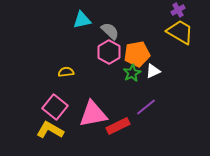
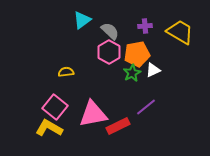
purple cross: moved 33 px left, 16 px down; rotated 24 degrees clockwise
cyan triangle: rotated 24 degrees counterclockwise
white triangle: moved 1 px up
yellow L-shape: moved 1 px left, 2 px up
